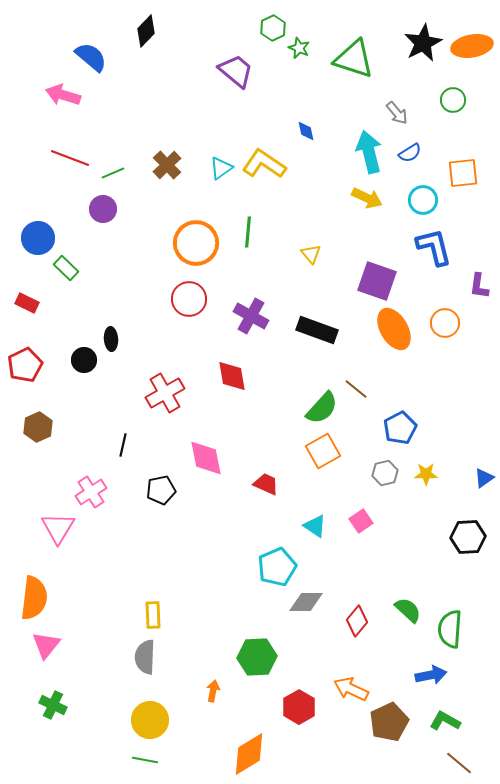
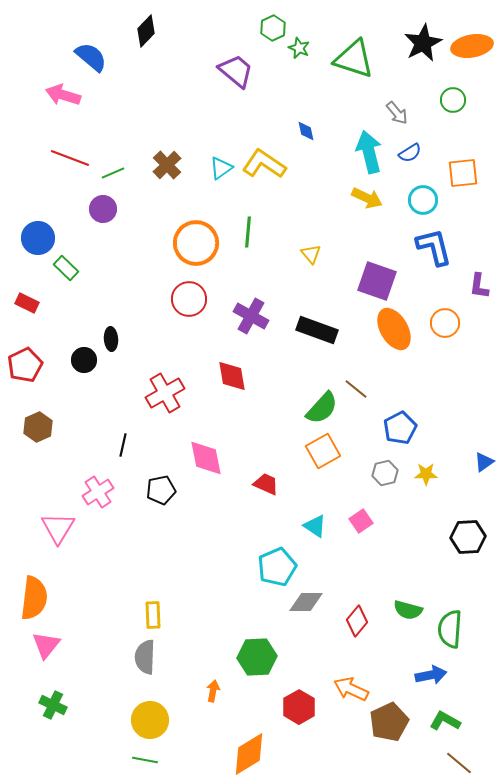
blue triangle at (484, 478): moved 16 px up
pink cross at (91, 492): moved 7 px right
green semicircle at (408, 610): rotated 152 degrees clockwise
